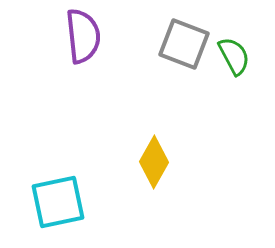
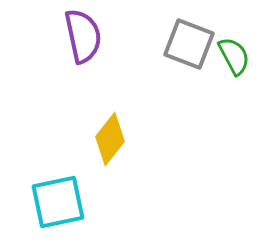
purple semicircle: rotated 6 degrees counterclockwise
gray square: moved 5 px right
yellow diamond: moved 44 px left, 23 px up; rotated 9 degrees clockwise
